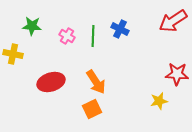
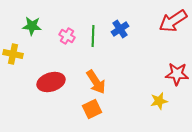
blue cross: rotated 30 degrees clockwise
